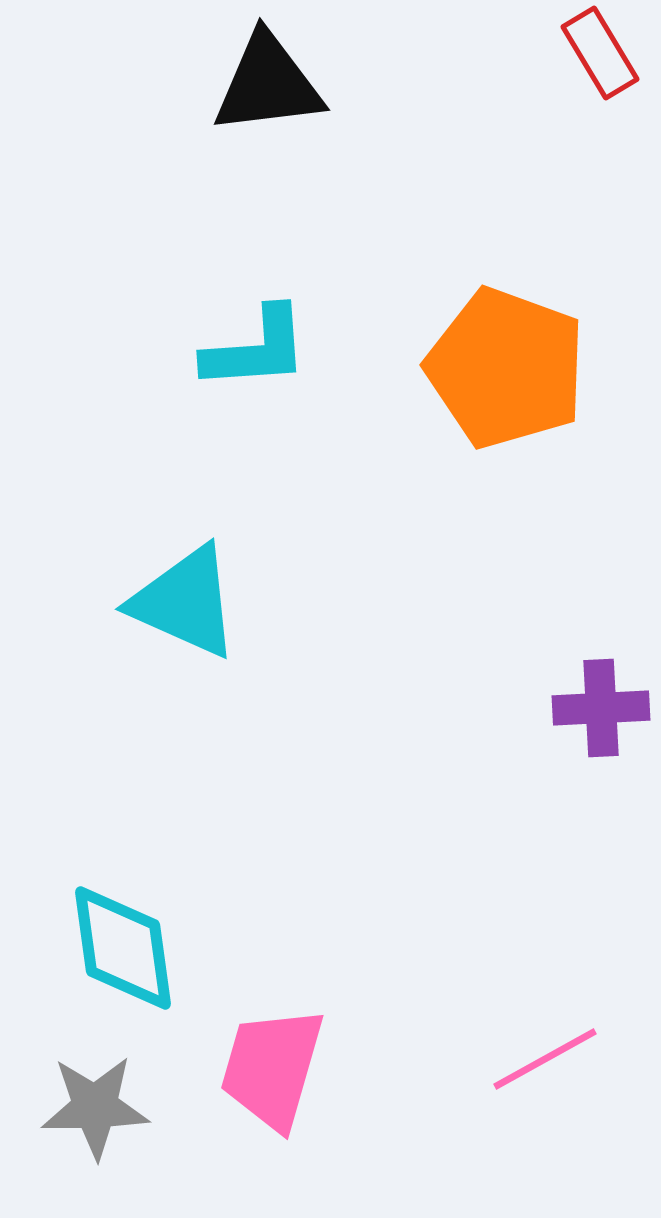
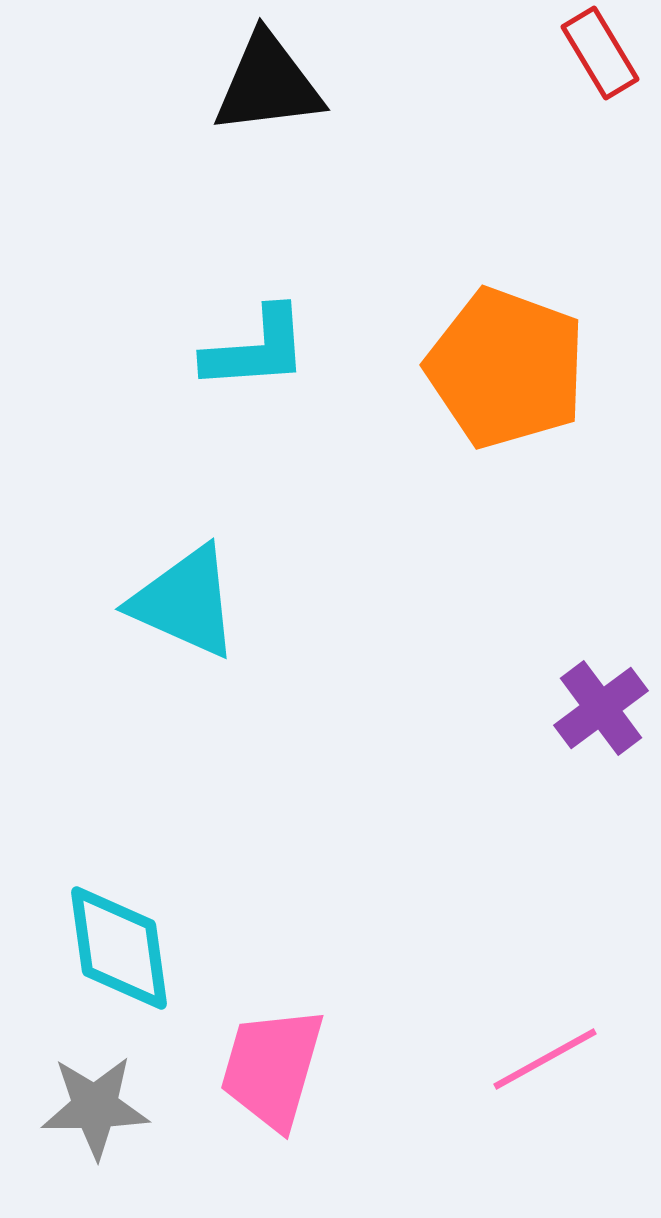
purple cross: rotated 34 degrees counterclockwise
cyan diamond: moved 4 px left
